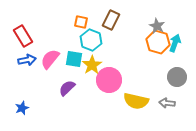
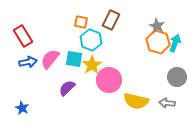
blue arrow: moved 1 px right, 2 px down
blue star: rotated 24 degrees counterclockwise
